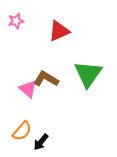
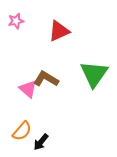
green triangle: moved 6 px right
